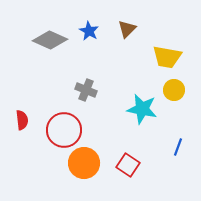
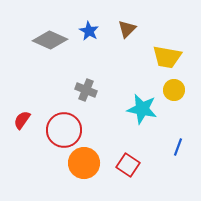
red semicircle: rotated 138 degrees counterclockwise
